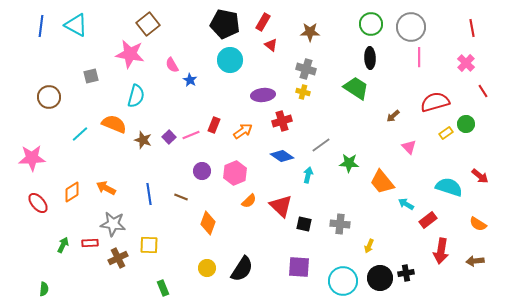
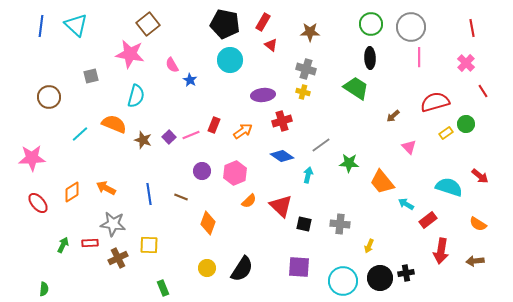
cyan triangle at (76, 25): rotated 15 degrees clockwise
